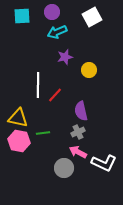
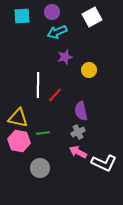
gray circle: moved 24 px left
